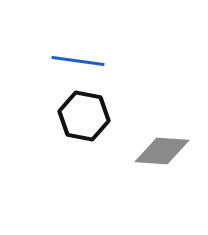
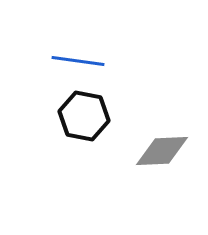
gray diamond: rotated 6 degrees counterclockwise
